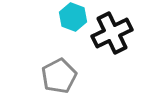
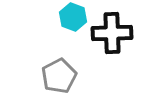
black cross: rotated 24 degrees clockwise
